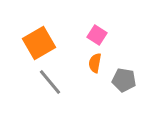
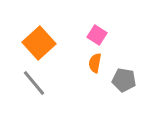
orange square: rotated 12 degrees counterclockwise
gray line: moved 16 px left, 1 px down
